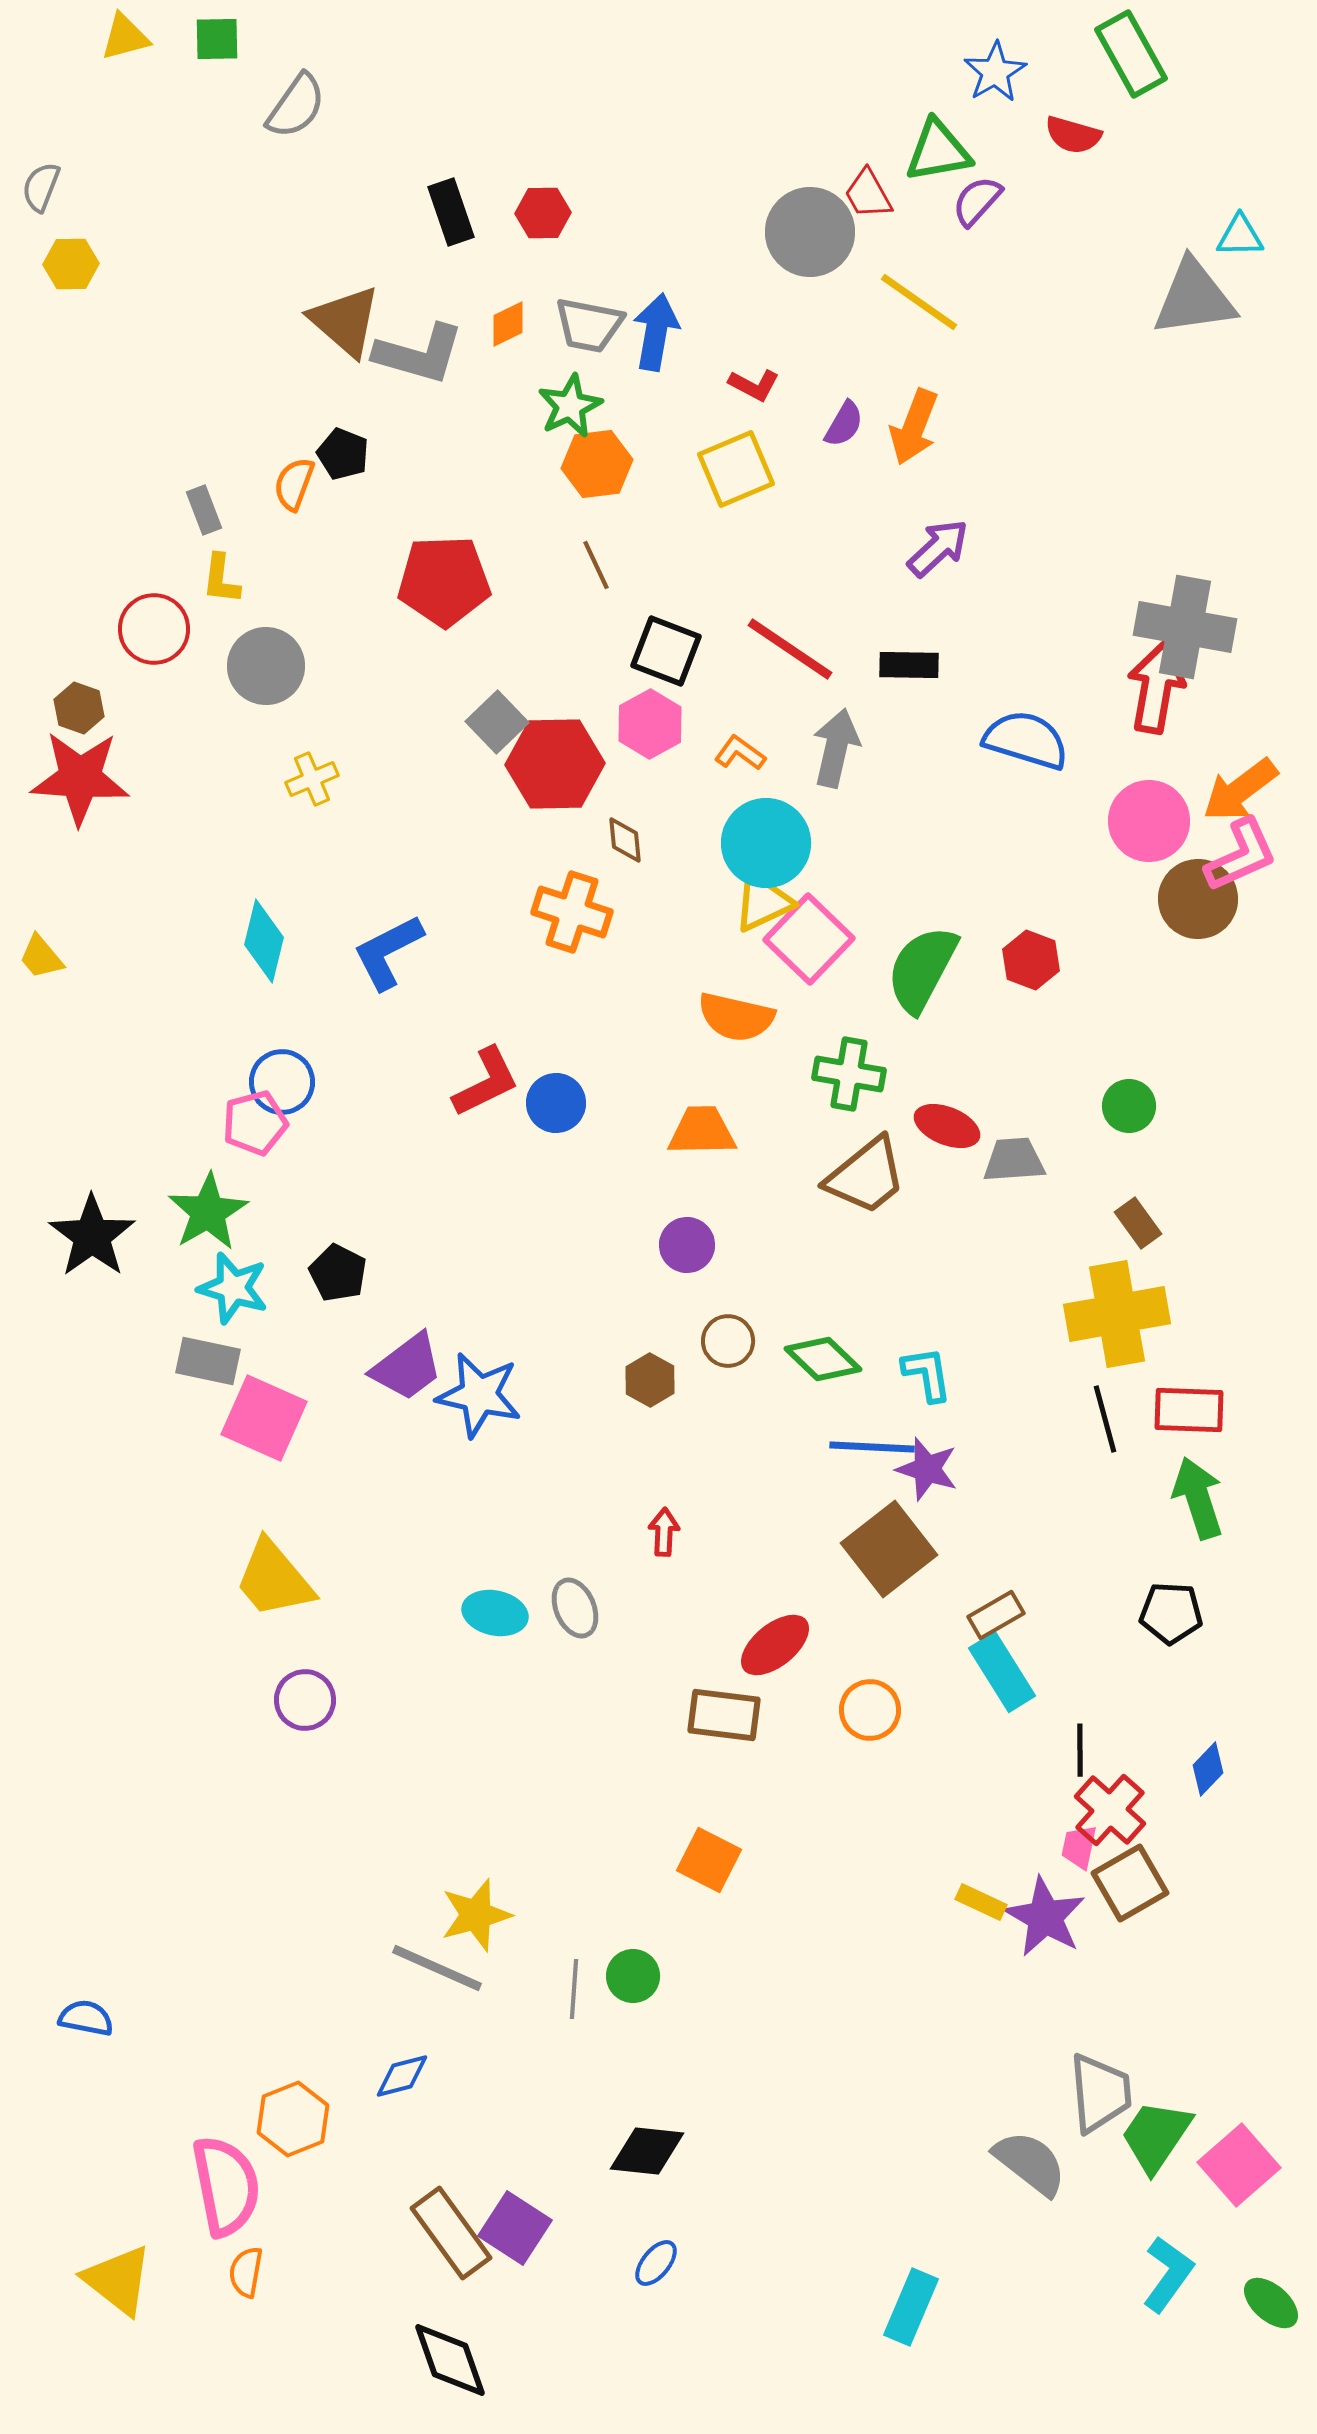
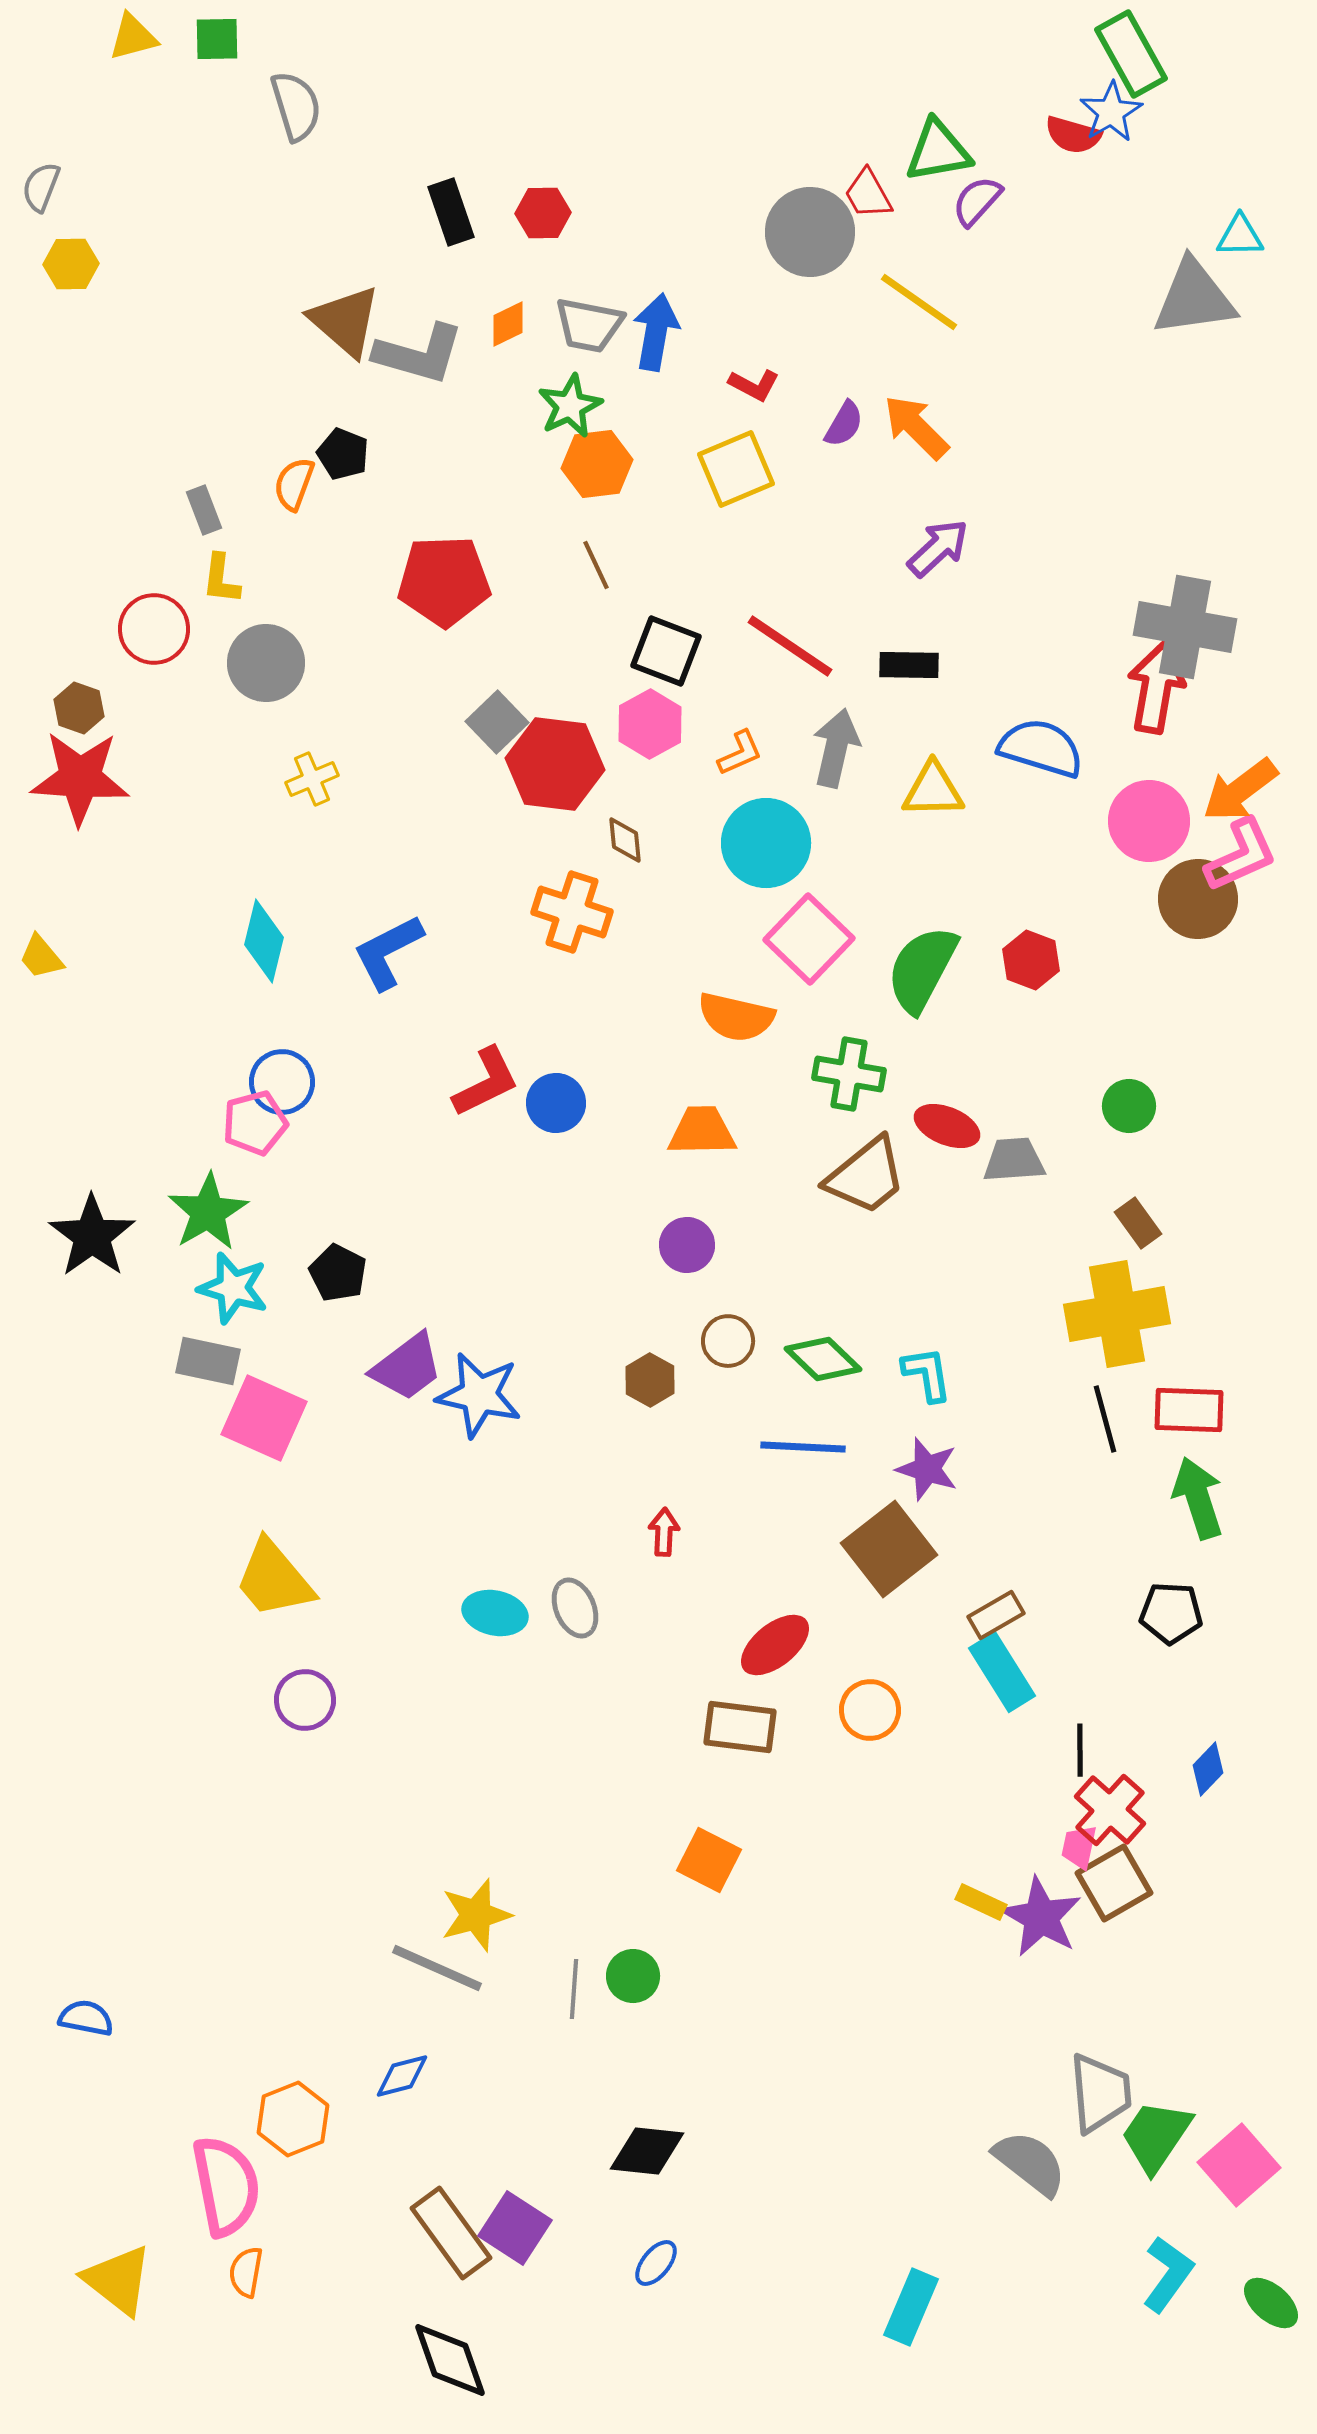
yellow triangle at (125, 37): moved 8 px right
blue star at (995, 72): moved 116 px right, 40 px down
gray semicircle at (296, 106): rotated 52 degrees counterclockwise
orange arrow at (914, 427): moved 2 px right; rotated 114 degrees clockwise
red line at (790, 649): moved 3 px up
gray circle at (266, 666): moved 3 px up
blue semicircle at (1026, 740): moved 15 px right, 8 px down
orange L-shape at (740, 753): rotated 120 degrees clockwise
red hexagon at (555, 764): rotated 8 degrees clockwise
yellow triangle at (763, 902): moved 170 px right, 112 px up; rotated 24 degrees clockwise
blue line at (872, 1447): moved 69 px left
brown rectangle at (724, 1715): moved 16 px right, 12 px down
brown square at (1130, 1883): moved 16 px left
purple star at (1045, 1917): moved 4 px left
